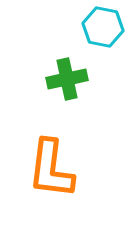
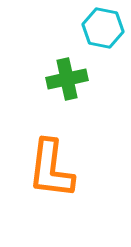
cyan hexagon: moved 1 px down
